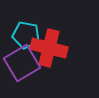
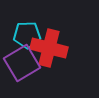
cyan pentagon: moved 1 px right; rotated 12 degrees counterclockwise
